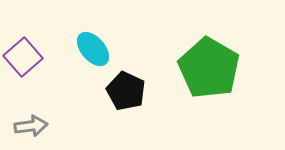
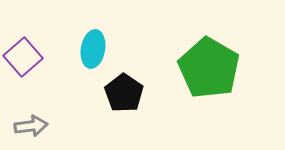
cyan ellipse: rotated 51 degrees clockwise
black pentagon: moved 2 px left, 2 px down; rotated 9 degrees clockwise
